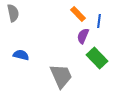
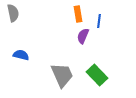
orange rectangle: rotated 35 degrees clockwise
green rectangle: moved 17 px down
gray trapezoid: moved 1 px right, 1 px up
